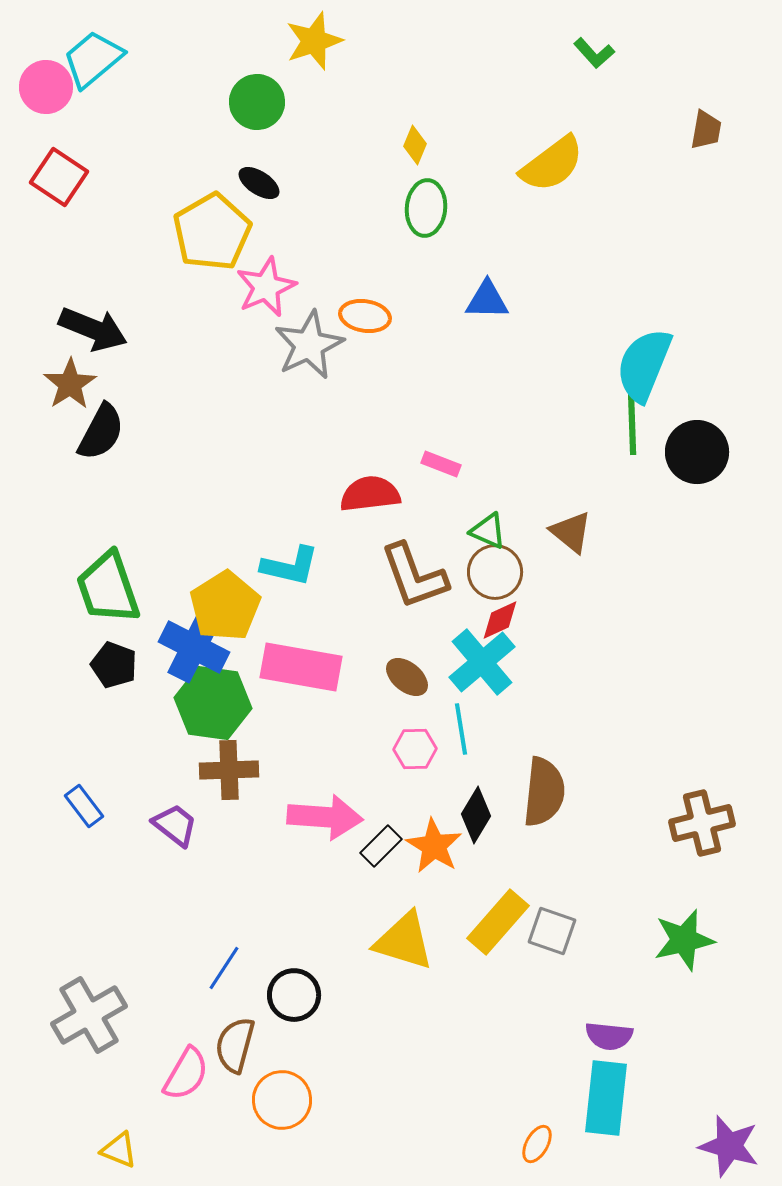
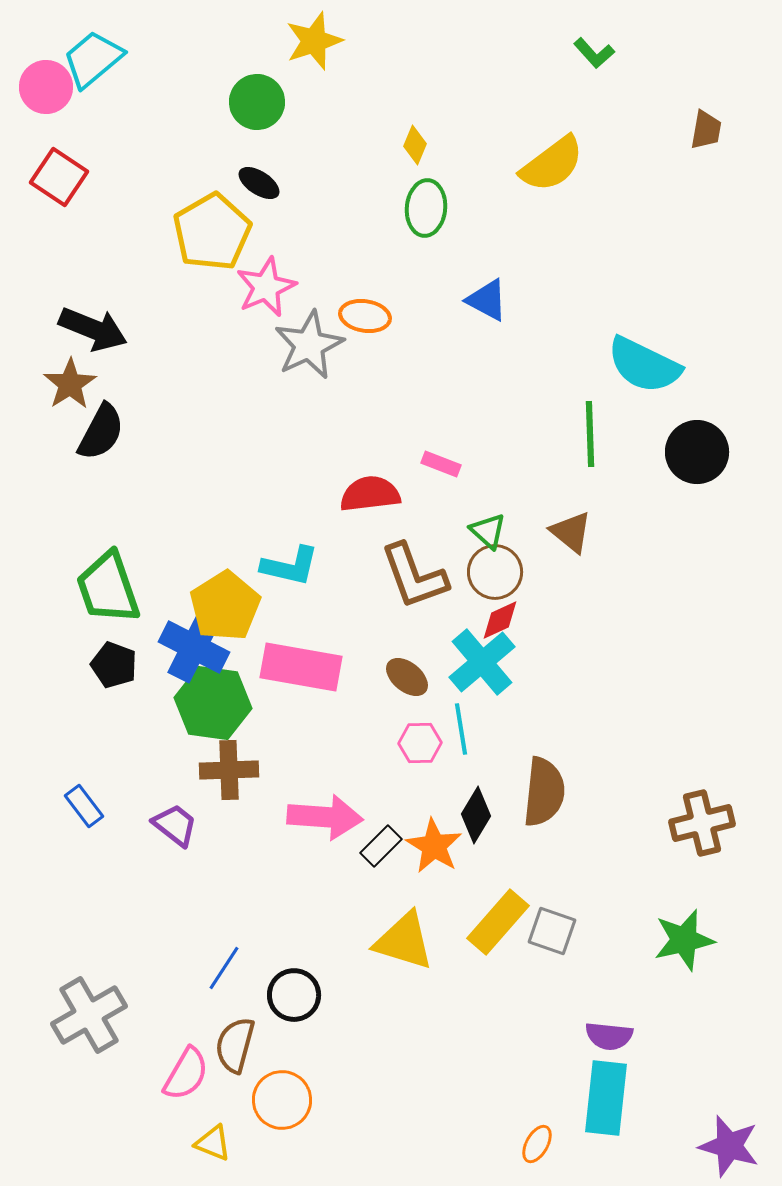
blue triangle at (487, 300): rotated 27 degrees clockwise
cyan semicircle at (644, 365): rotated 86 degrees counterclockwise
green line at (632, 422): moved 42 px left, 12 px down
green triangle at (488, 531): rotated 18 degrees clockwise
pink hexagon at (415, 749): moved 5 px right, 6 px up
yellow triangle at (119, 1150): moved 94 px right, 7 px up
